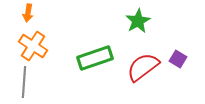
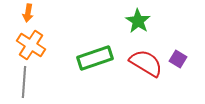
green star: rotated 10 degrees counterclockwise
orange cross: moved 2 px left, 1 px up
red semicircle: moved 3 px right, 4 px up; rotated 68 degrees clockwise
